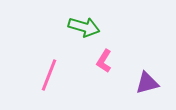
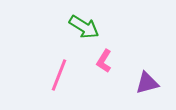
green arrow: rotated 16 degrees clockwise
pink line: moved 10 px right
